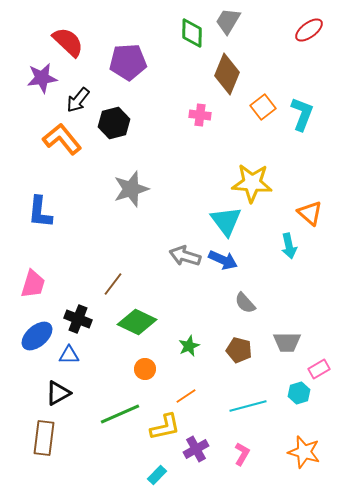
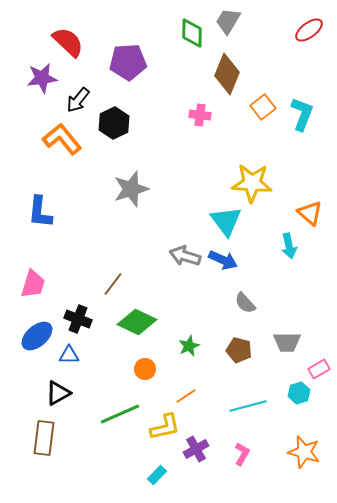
black hexagon at (114, 123): rotated 12 degrees counterclockwise
